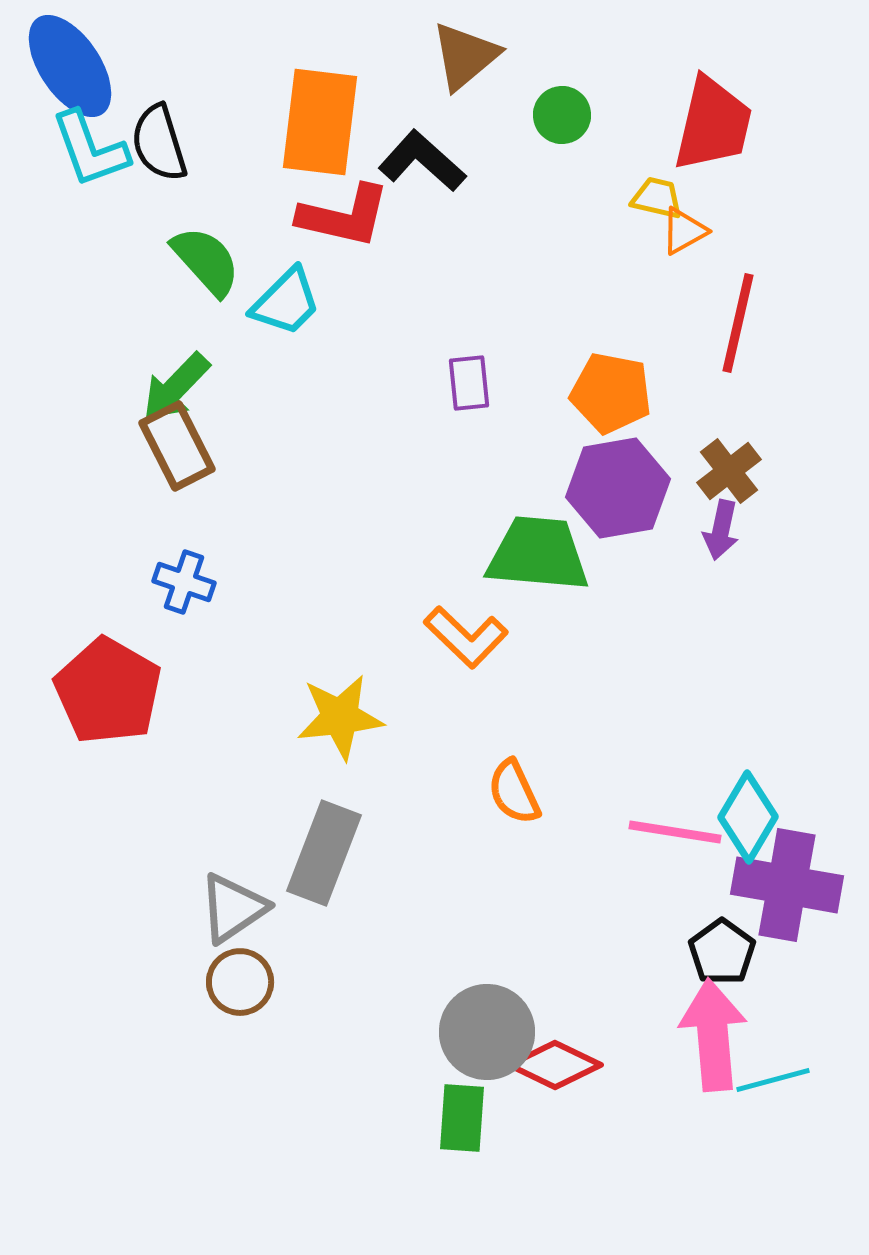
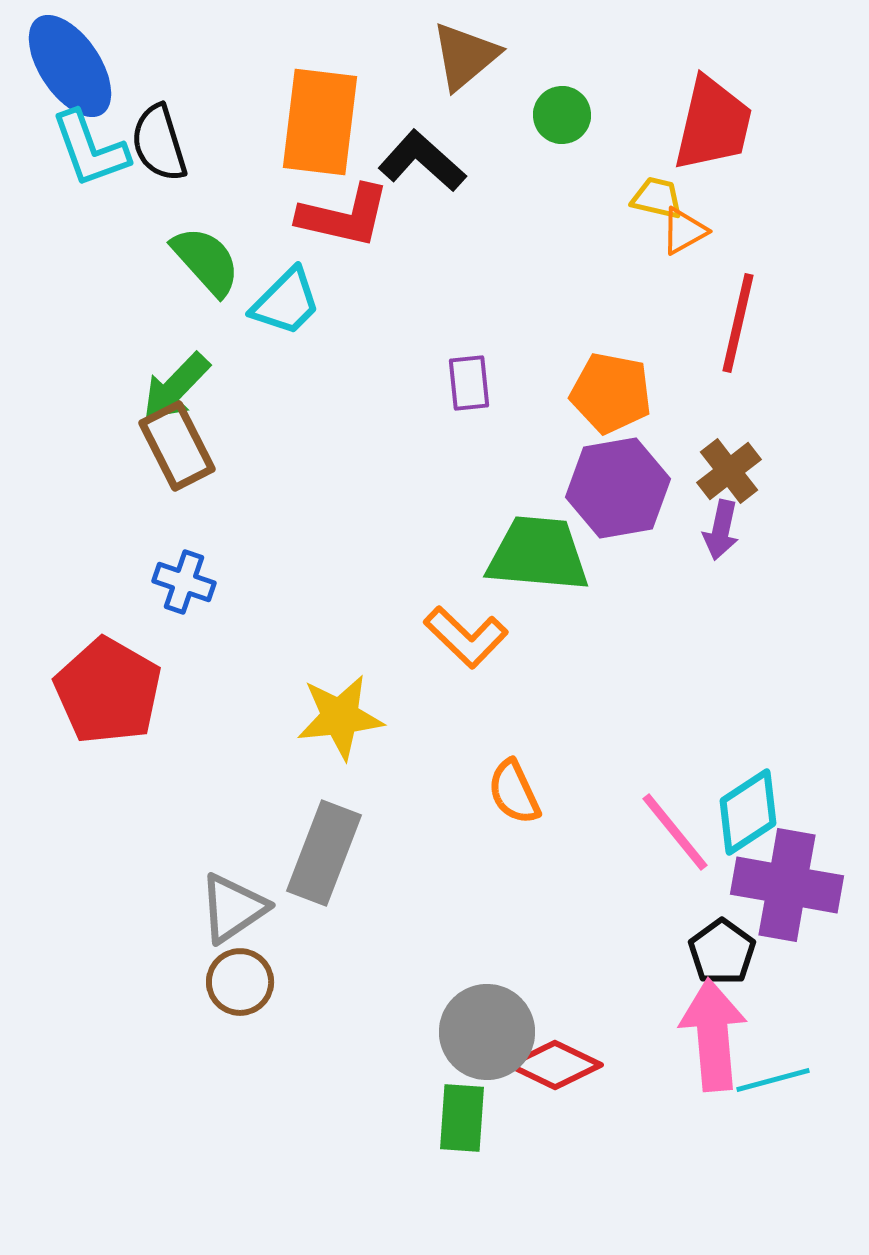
cyan diamond: moved 5 px up; rotated 26 degrees clockwise
pink line: rotated 42 degrees clockwise
